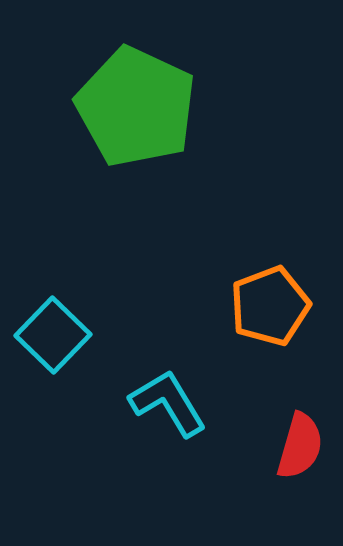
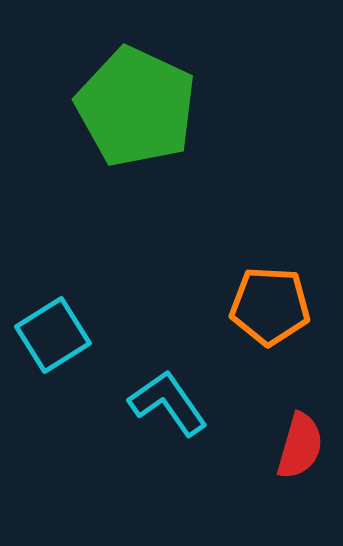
orange pentagon: rotated 24 degrees clockwise
cyan square: rotated 14 degrees clockwise
cyan L-shape: rotated 4 degrees counterclockwise
